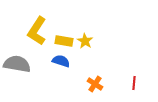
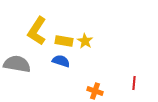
orange cross: moved 7 px down; rotated 14 degrees counterclockwise
